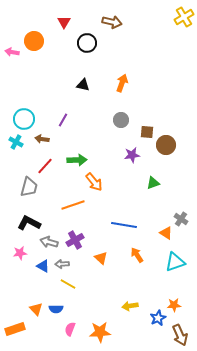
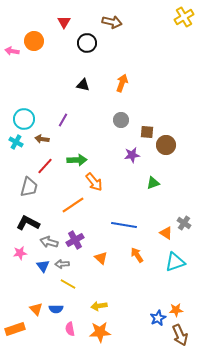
pink arrow at (12, 52): moved 1 px up
orange line at (73, 205): rotated 15 degrees counterclockwise
gray cross at (181, 219): moved 3 px right, 4 px down
black L-shape at (29, 223): moved 1 px left
blue triangle at (43, 266): rotated 24 degrees clockwise
orange star at (174, 305): moved 2 px right, 5 px down
yellow arrow at (130, 306): moved 31 px left
pink semicircle at (70, 329): rotated 32 degrees counterclockwise
